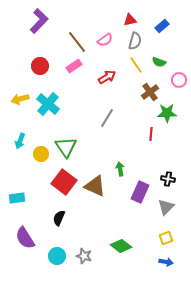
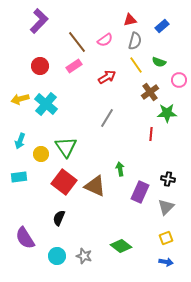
cyan cross: moved 2 px left
cyan rectangle: moved 2 px right, 21 px up
